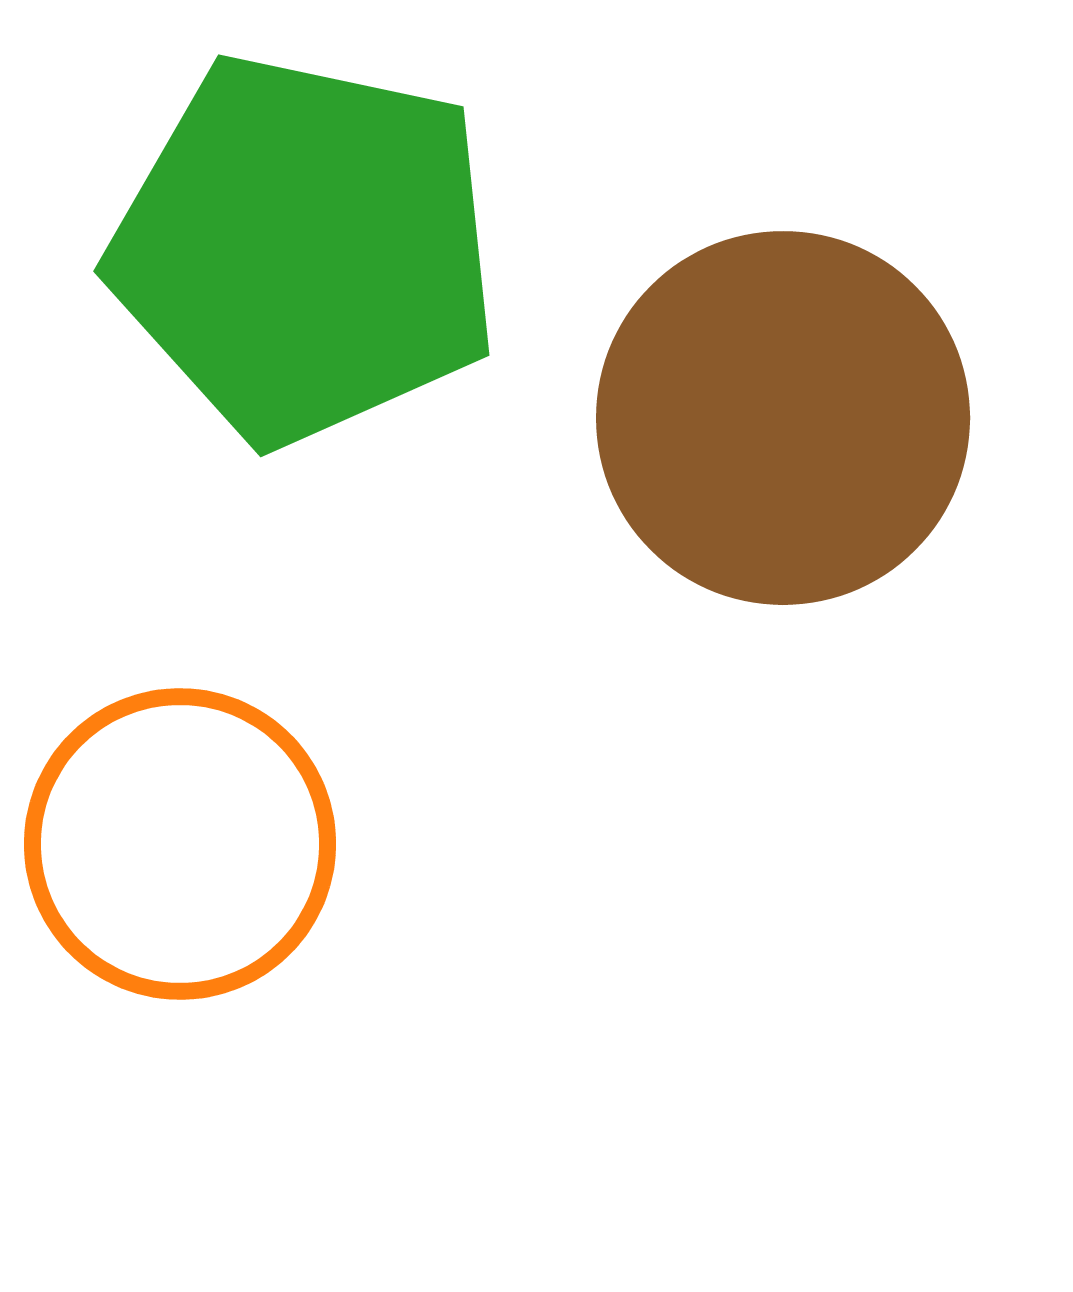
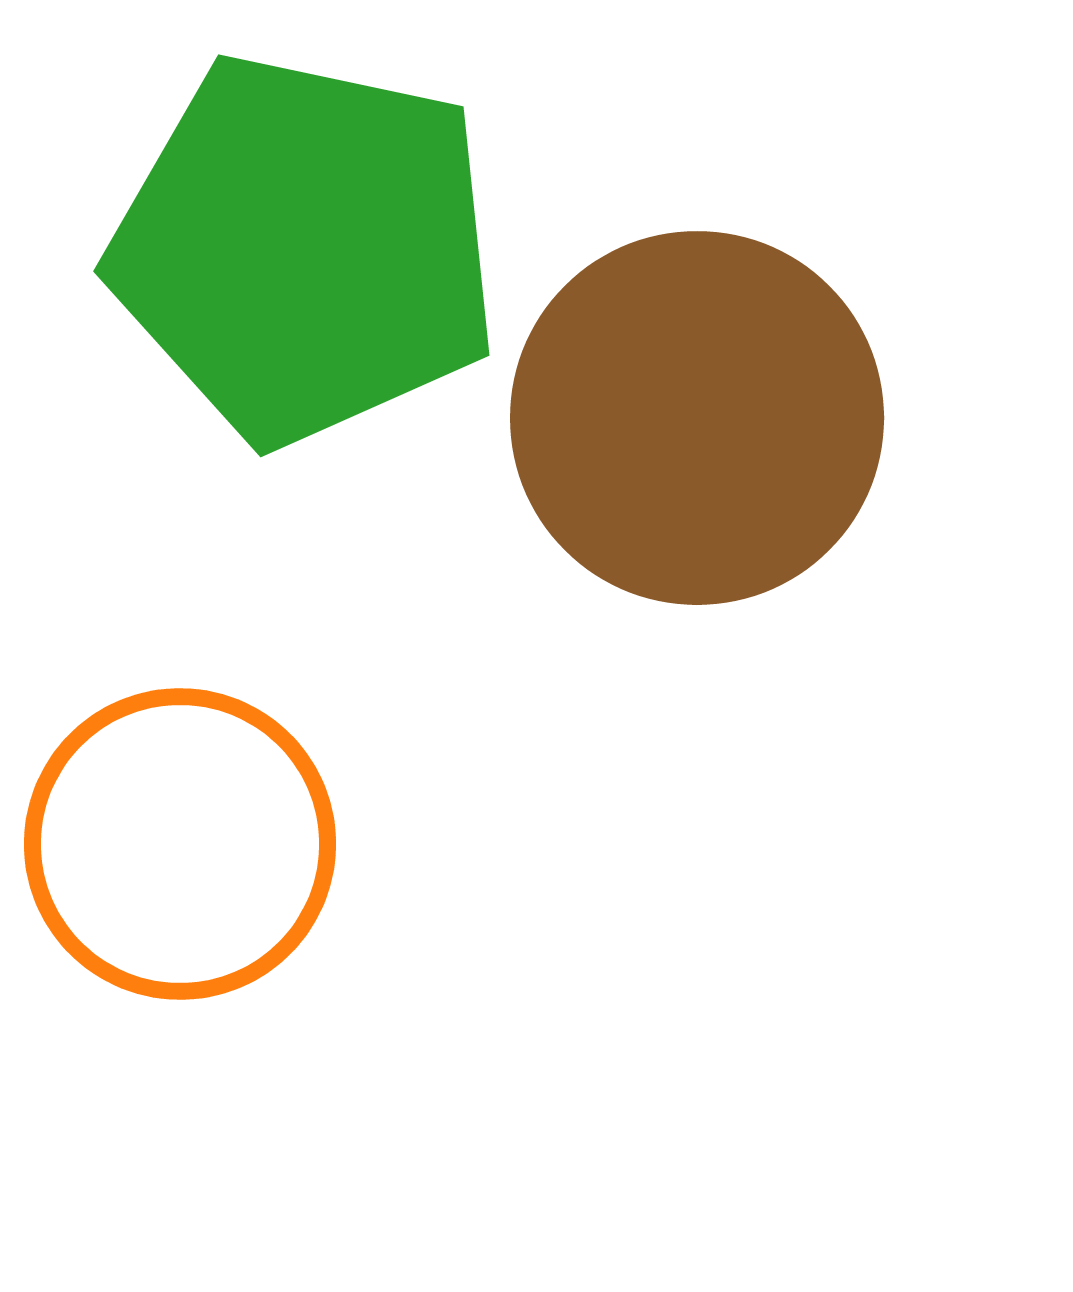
brown circle: moved 86 px left
